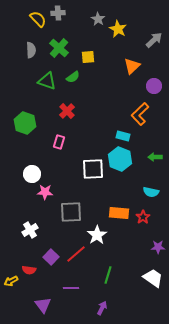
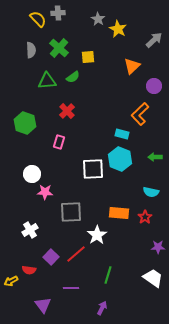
green triangle: rotated 24 degrees counterclockwise
cyan rectangle: moved 1 px left, 2 px up
red star: moved 2 px right
